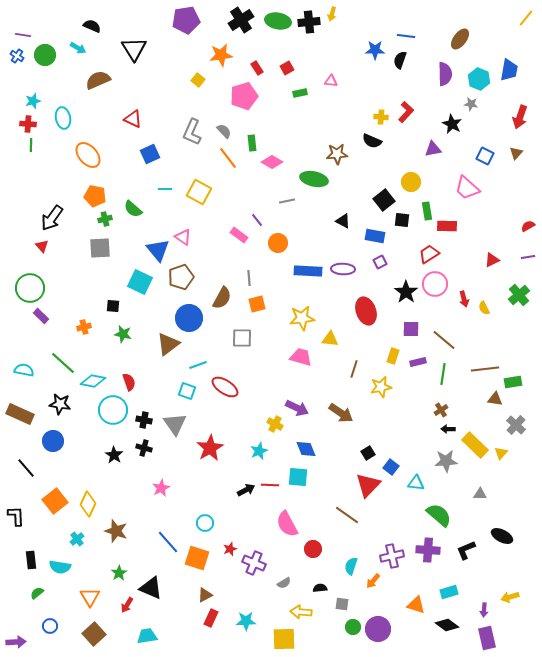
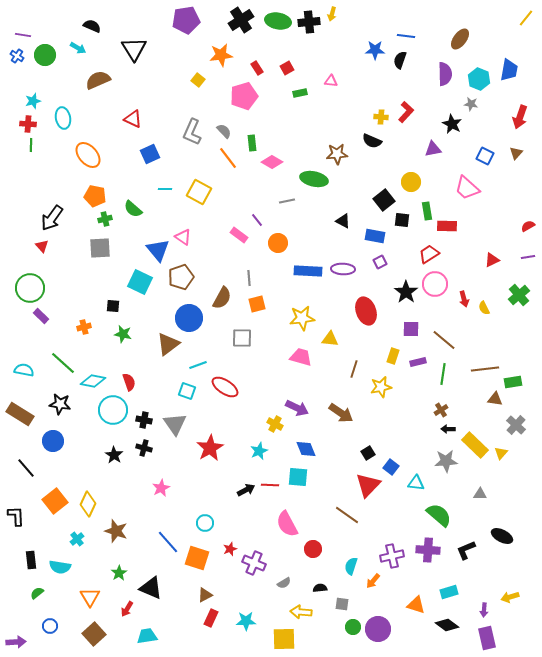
brown rectangle at (20, 414): rotated 8 degrees clockwise
red arrow at (127, 605): moved 4 px down
